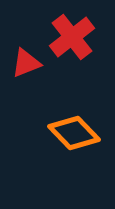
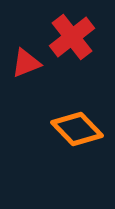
orange diamond: moved 3 px right, 4 px up
